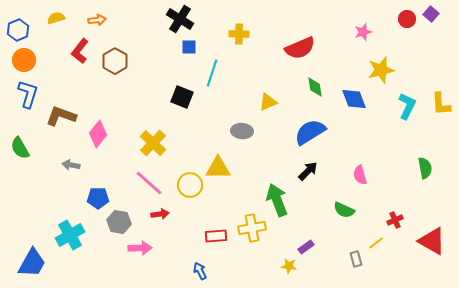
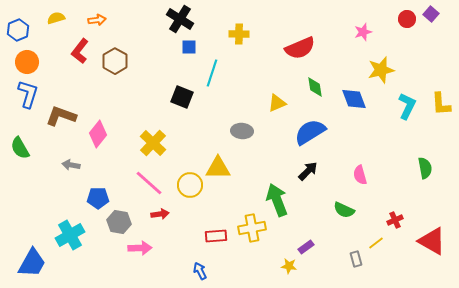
orange circle at (24, 60): moved 3 px right, 2 px down
yellow triangle at (268, 102): moved 9 px right, 1 px down
